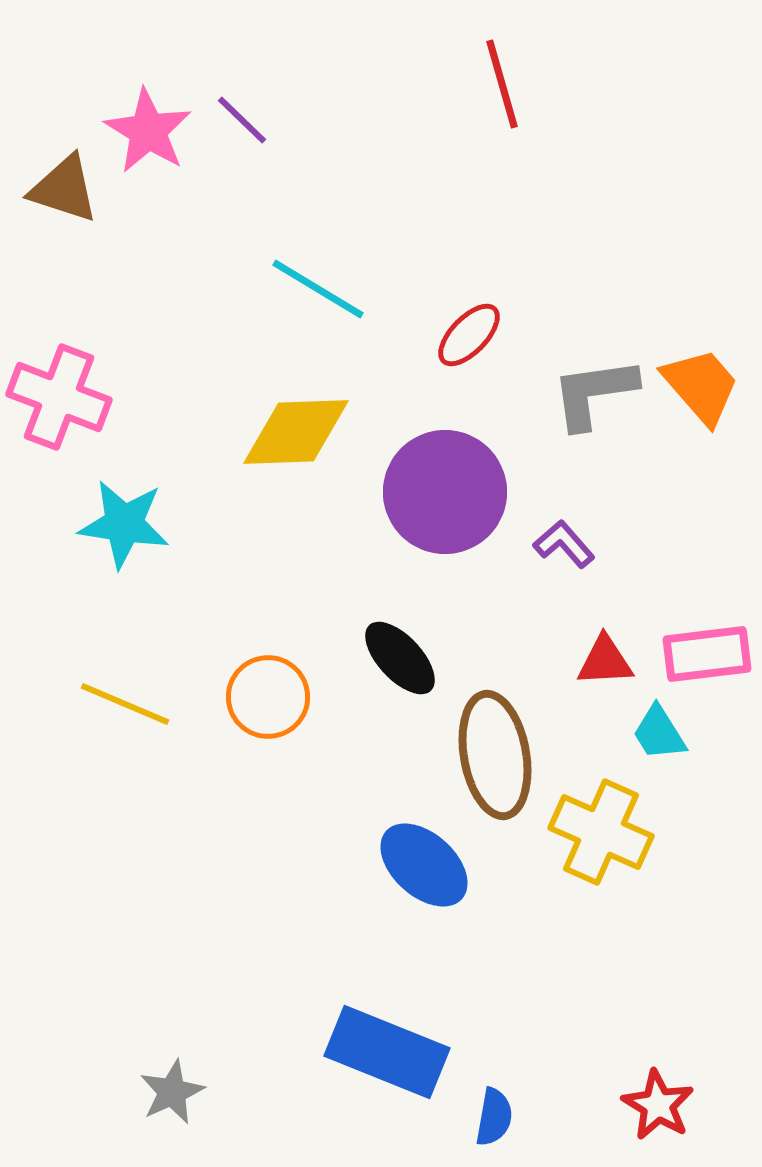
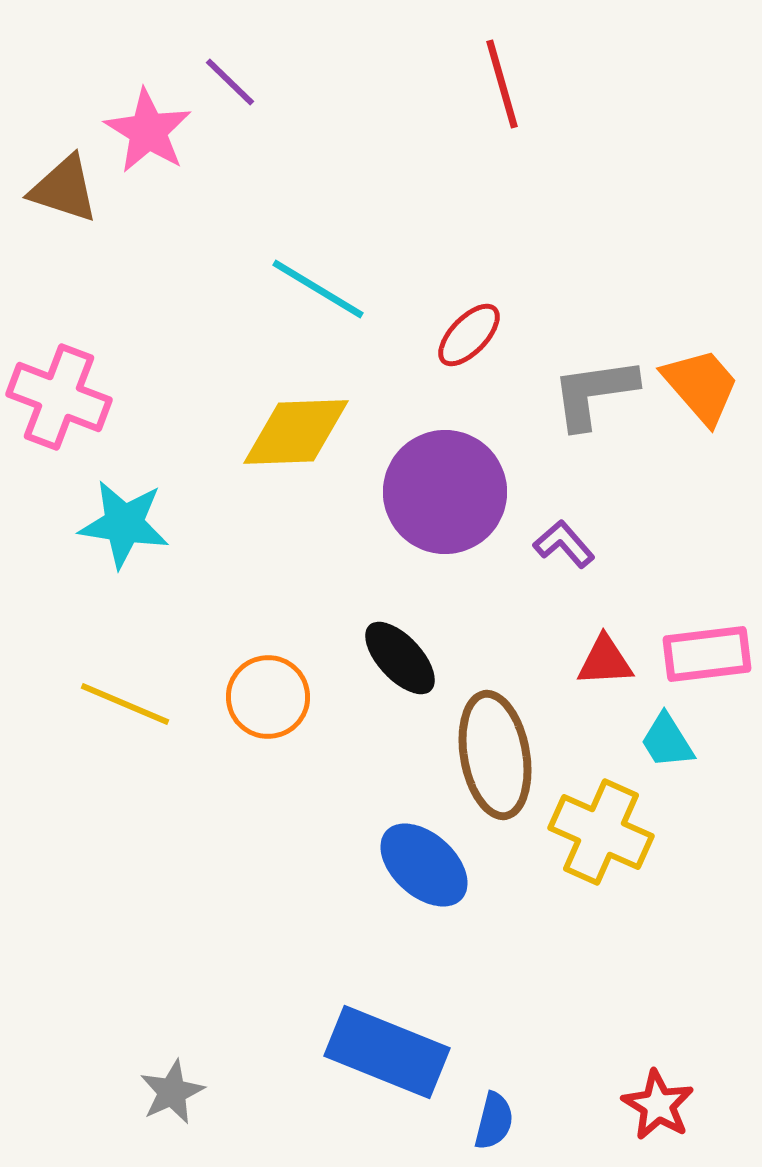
purple line: moved 12 px left, 38 px up
cyan trapezoid: moved 8 px right, 8 px down
blue semicircle: moved 4 px down; rotated 4 degrees clockwise
